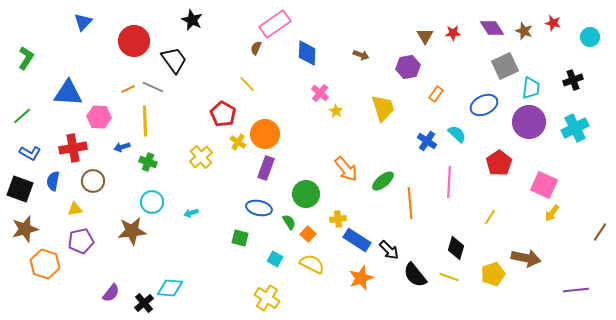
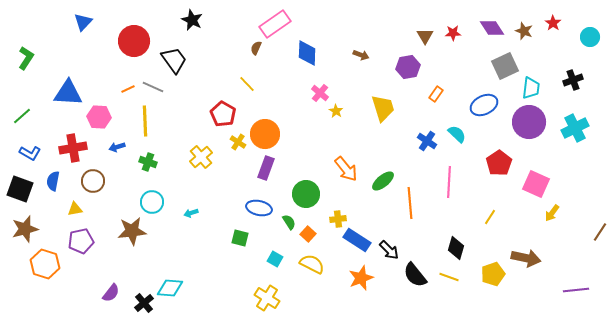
red star at (553, 23): rotated 21 degrees clockwise
blue arrow at (122, 147): moved 5 px left
pink square at (544, 185): moved 8 px left, 1 px up
